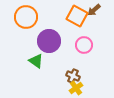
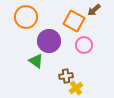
orange square: moved 3 px left, 5 px down
brown cross: moved 7 px left; rotated 32 degrees counterclockwise
